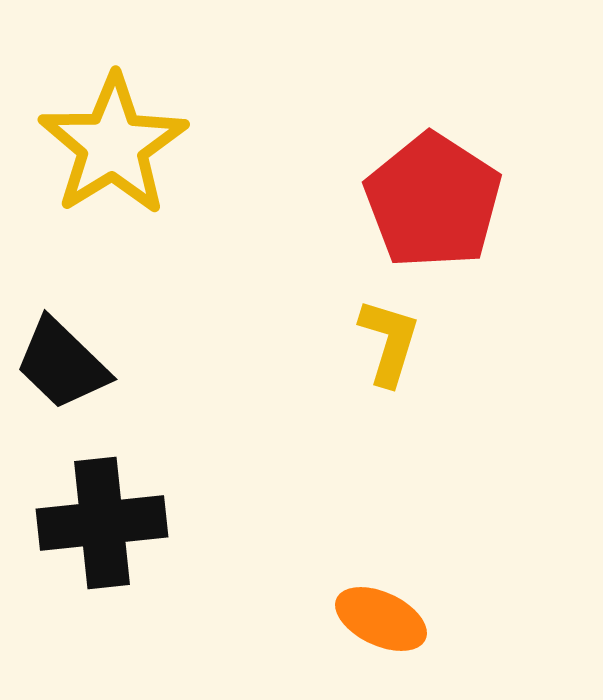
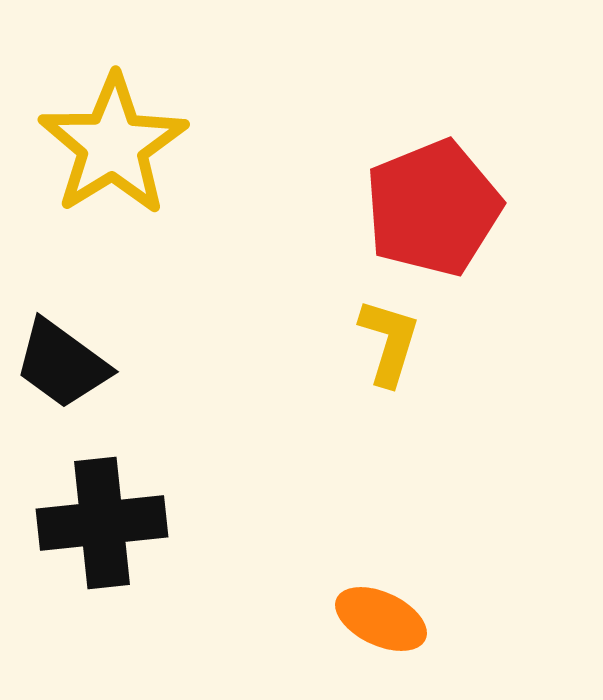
red pentagon: moved 7 px down; rotated 17 degrees clockwise
black trapezoid: rotated 8 degrees counterclockwise
